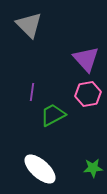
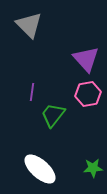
green trapezoid: rotated 24 degrees counterclockwise
